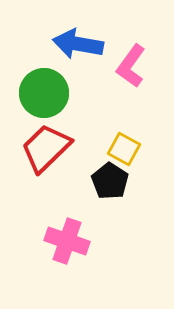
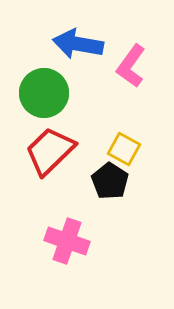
red trapezoid: moved 4 px right, 3 px down
